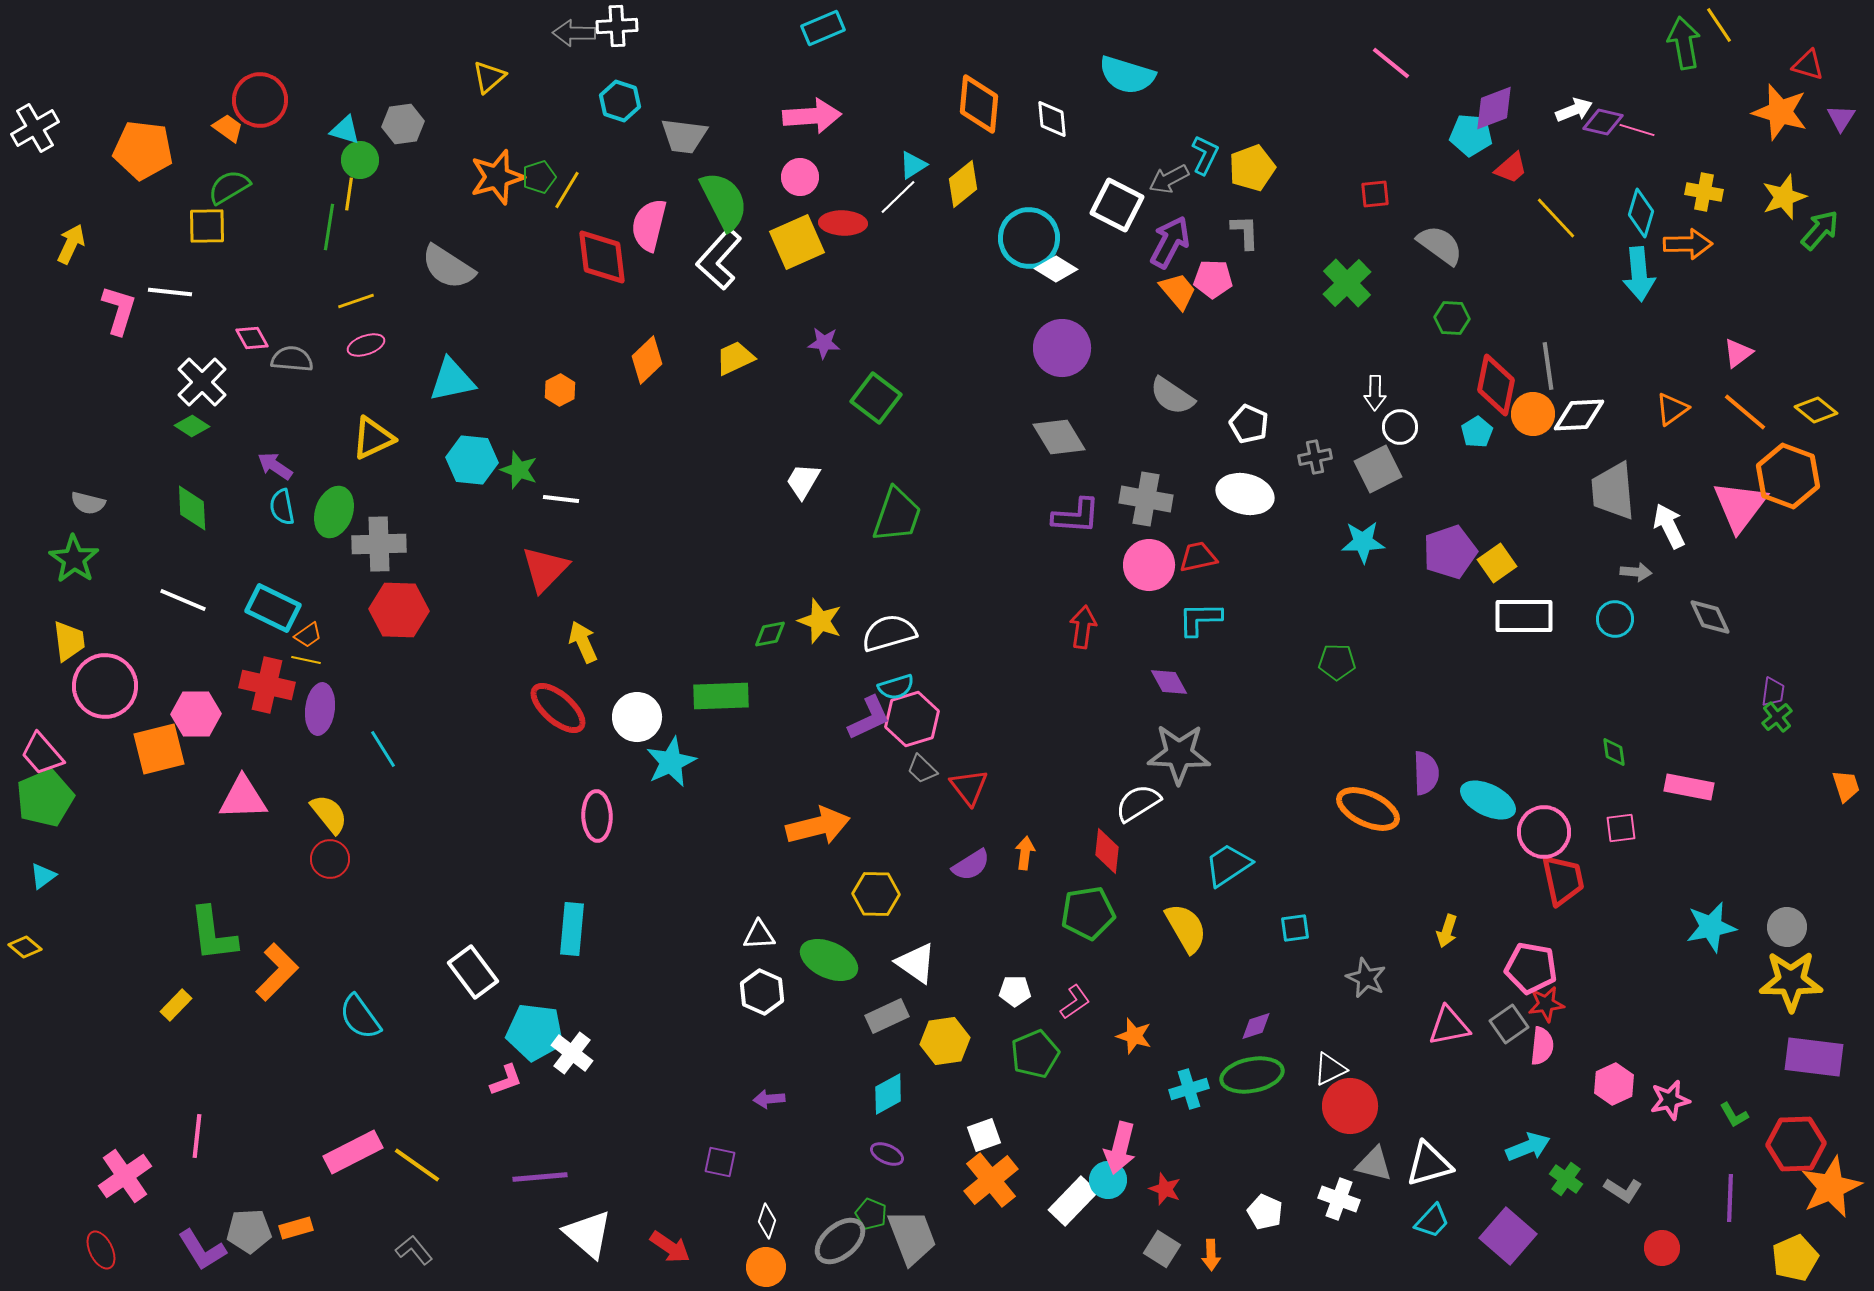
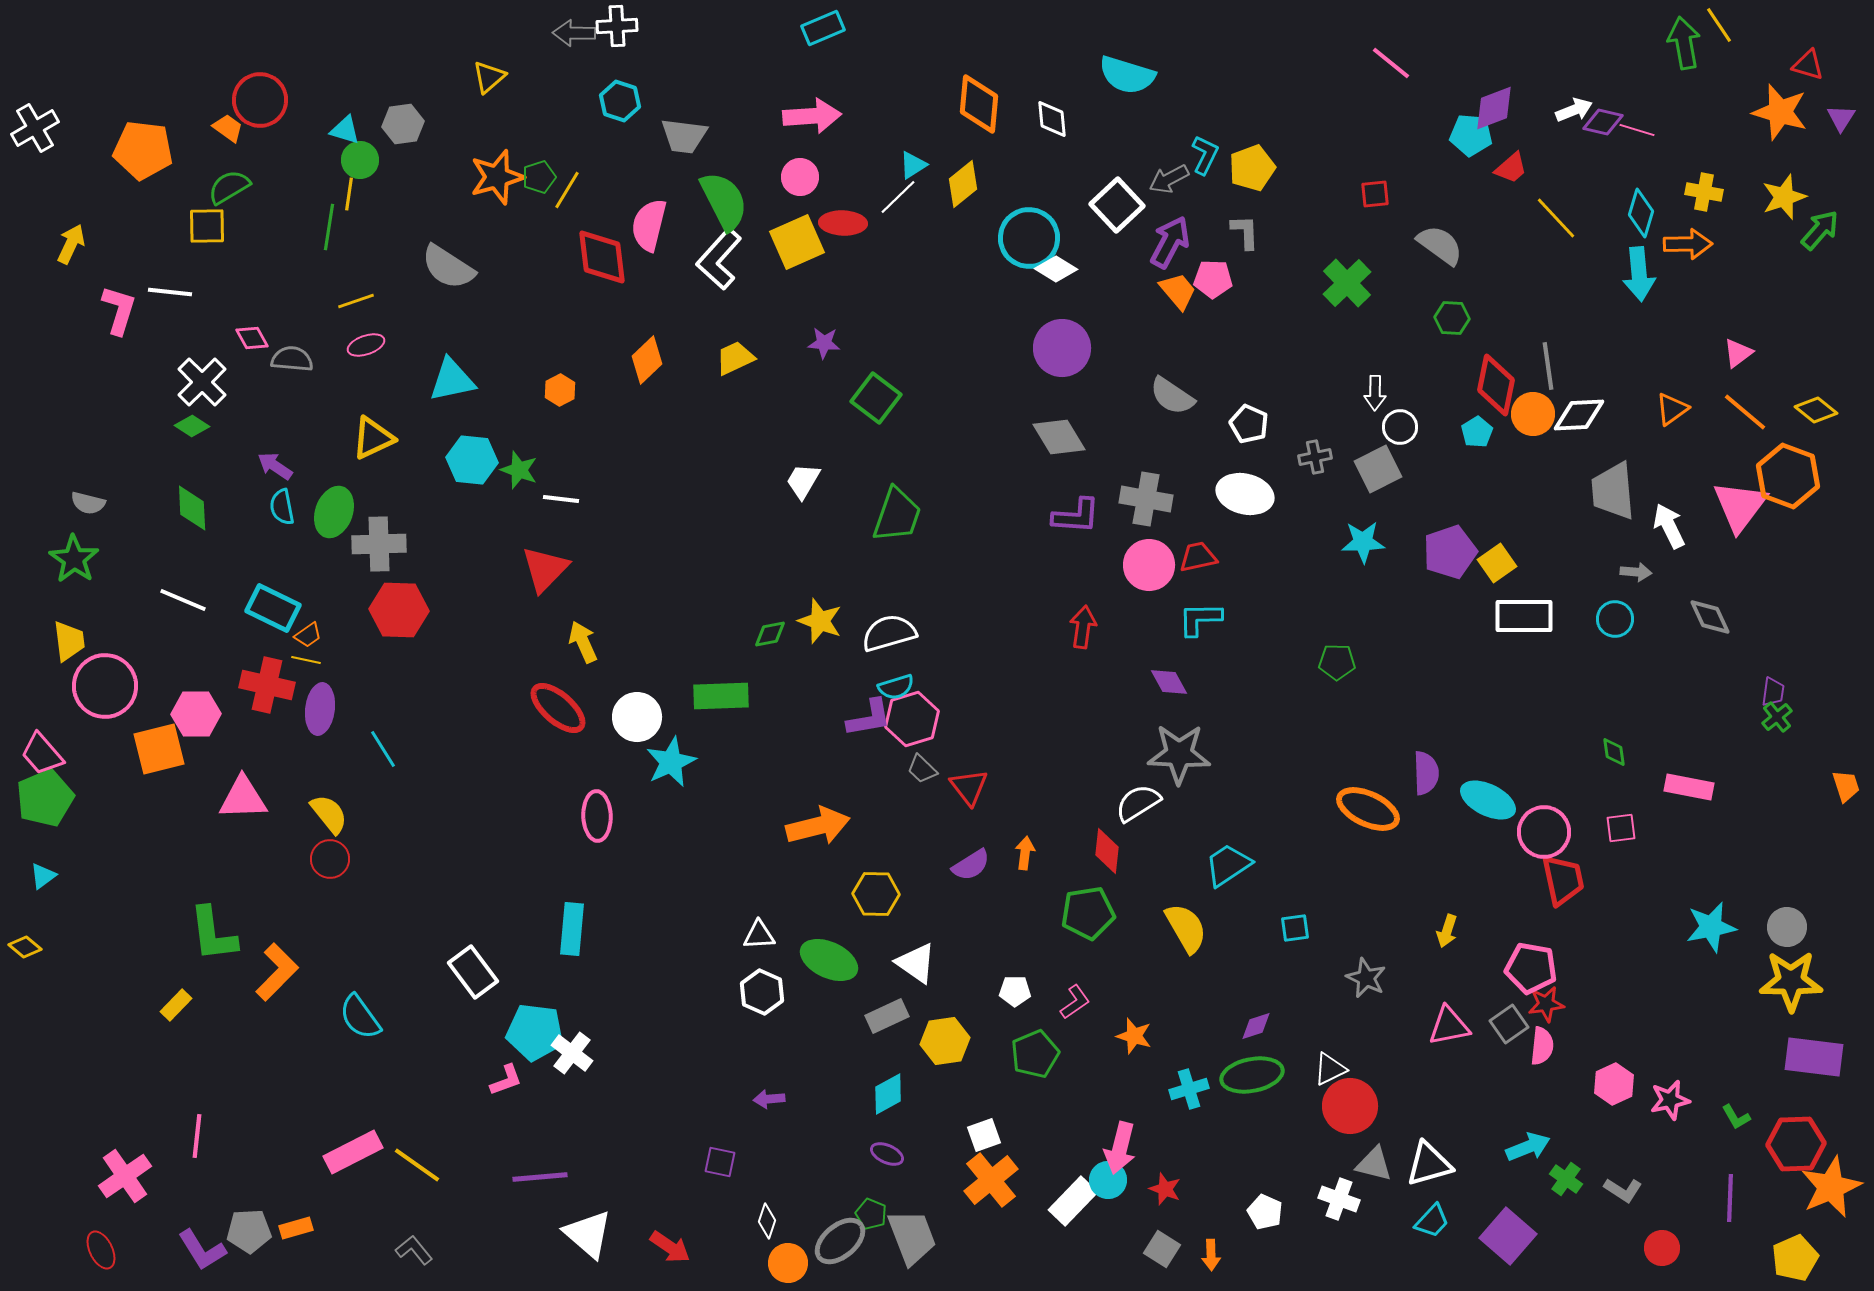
white square at (1117, 205): rotated 20 degrees clockwise
purple L-shape at (869, 718): rotated 15 degrees clockwise
green L-shape at (1734, 1115): moved 2 px right, 2 px down
orange circle at (766, 1267): moved 22 px right, 4 px up
